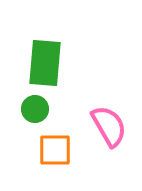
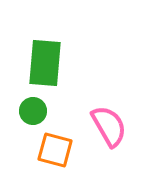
green circle: moved 2 px left, 2 px down
orange square: rotated 15 degrees clockwise
